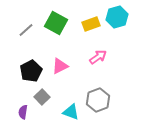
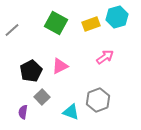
gray line: moved 14 px left
pink arrow: moved 7 px right
